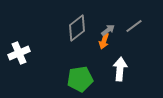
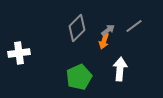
gray diamond: rotated 8 degrees counterclockwise
white cross: rotated 15 degrees clockwise
green pentagon: moved 1 px left, 2 px up; rotated 15 degrees counterclockwise
